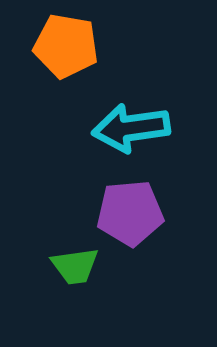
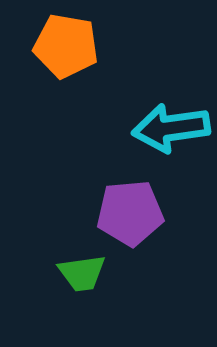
cyan arrow: moved 40 px right
green trapezoid: moved 7 px right, 7 px down
